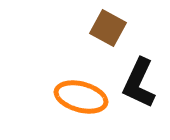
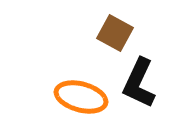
brown square: moved 7 px right, 5 px down
